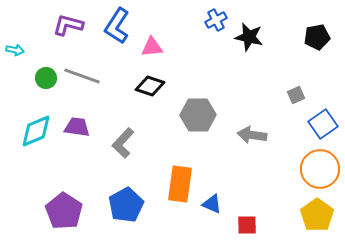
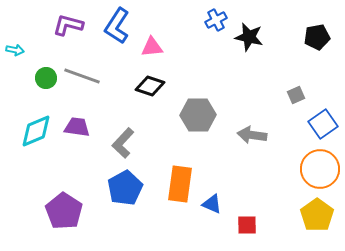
blue pentagon: moved 1 px left, 17 px up
